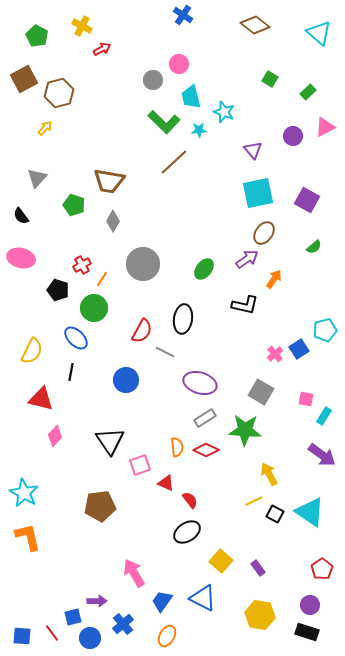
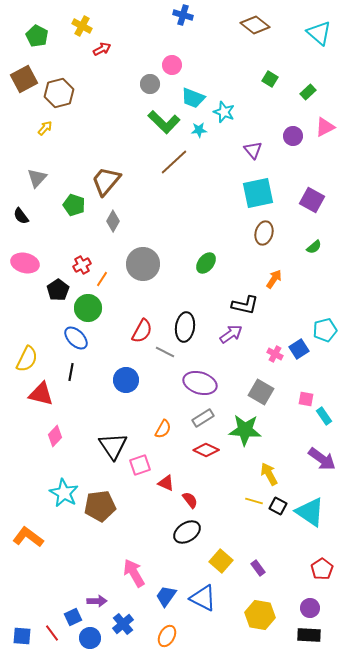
blue cross at (183, 15): rotated 18 degrees counterclockwise
pink circle at (179, 64): moved 7 px left, 1 px down
gray circle at (153, 80): moved 3 px left, 4 px down
cyan trapezoid at (191, 97): moved 2 px right, 1 px down; rotated 55 degrees counterclockwise
brown trapezoid at (109, 181): moved 3 px left; rotated 120 degrees clockwise
purple square at (307, 200): moved 5 px right
brown ellipse at (264, 233): rotated 20 degrees counterclockwise
pink ellipse at (21, 258): moved 4 px right, 5 px down
purple arrow at (247, 259): moved 16 px left, 75 px down
green ellipse at (204, 269): moved 2 px right, 6 px up
black pentagon at (58, 290): rotated 20 degrees clockwise
green circle at (94, 308): moved 6 px left
black ellipse at (183, 319): moved 2 px right, 8 px down
yellow semicircle at (32, 351): moved 5 px left, 8 px down
pink cross at (275, 354): rotated 21 degrees counterclockwise
red triangle at (41, 399): moved 5 px up
cyan rectangle at (324, 416): rotated 66 degrees counterclockwise
gray rectangle at (205, 418): moved 2 px left
black triangle at (110, 441): moved 3 px right, 5 px down
orange semicircle at (177, 447): moved 14 px left, 18 px up; rotated 36 degrees clockwise
purple arrow at (322, 455): moved 4 px down
cyan star at (24, 493): moved 40 px right
yellow line at (254, 501): rotated 42 degrees clockwise
black square at (275, 514): moved 3 px right, 8 px up
orange L-shape at (28, 537): rotated 40 degrees counterclockwise
blue trapezoid at (162, 601): moved 4 px right, 5 px up
purple circle at (310, 605): moved 3 px down
blue square at (73, 617): rotated 12 degrees counterclockwise
black rectangle at (307, 632): moved 2 px right, 3 px down; rotated 15 degrees counterclockwise
